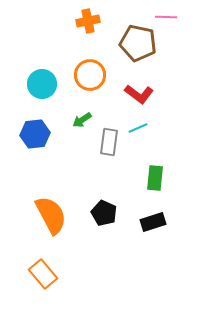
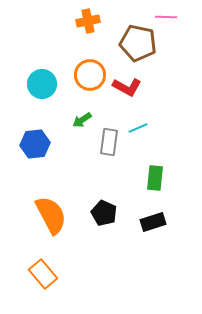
red L-shape: moved 12 px left, 7 px up; rotated 8 degrees counterclockwise
blue hexagon: moved 10 px down
